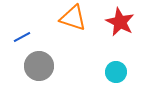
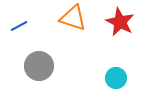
blue line: moved 3 px left, 11 px up
cyan circle: moved 6 px down
